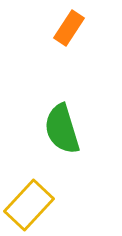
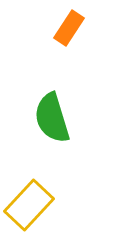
green semicircle: moved 10 px left, 11 px up
